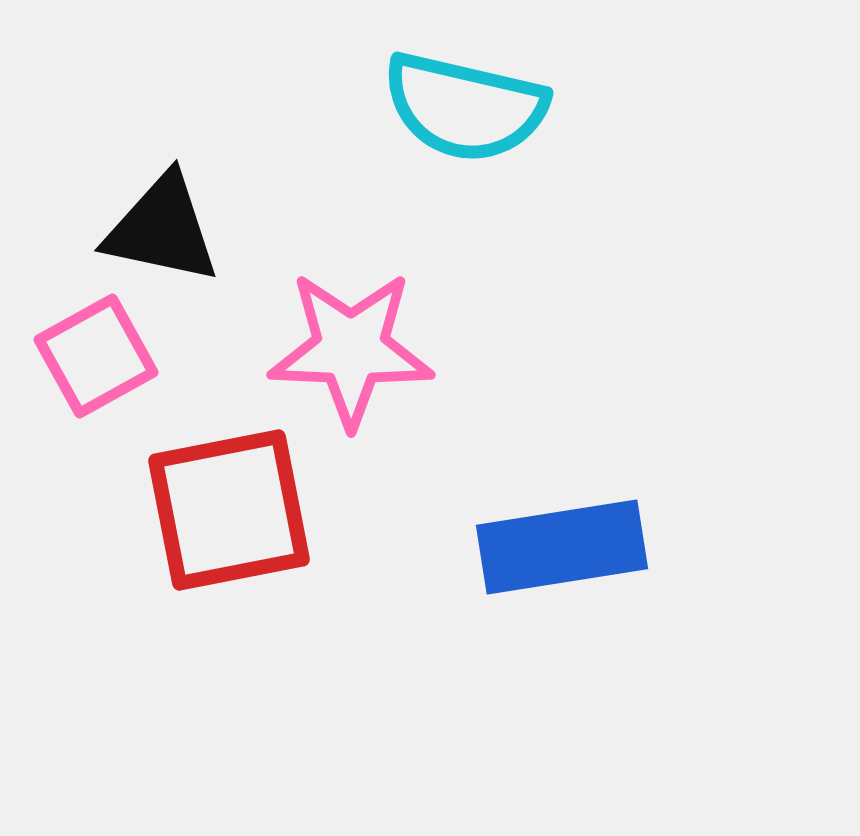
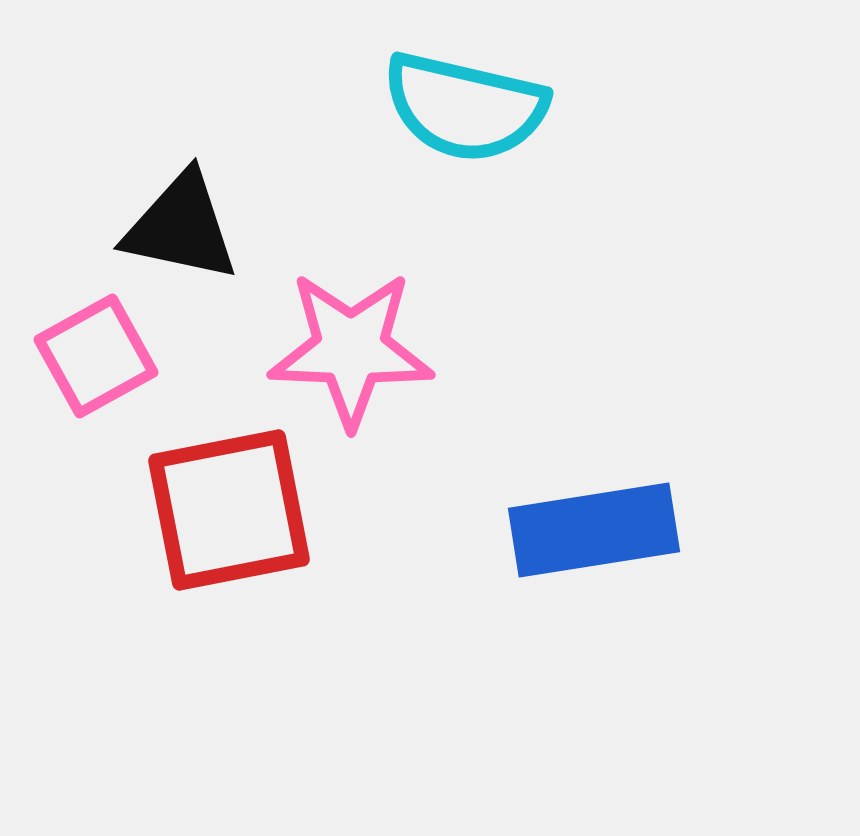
black triangle: moved 19 px right, 2 px up
blue rectangle: moved 32 px right, 17 px up
